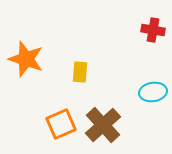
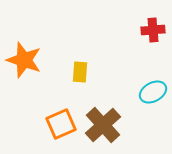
red cross: rotated 15 degrees counterclockwise
orange star: moved 2 px left, 1 px down
cyan ellipse: rotated 20 degrees counterclockwise
